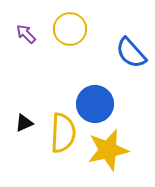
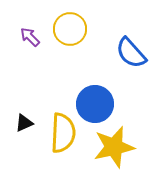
purple arrow: moved 4 px right, 3 px down
yellow star: moved 6 px right, 3 px up
